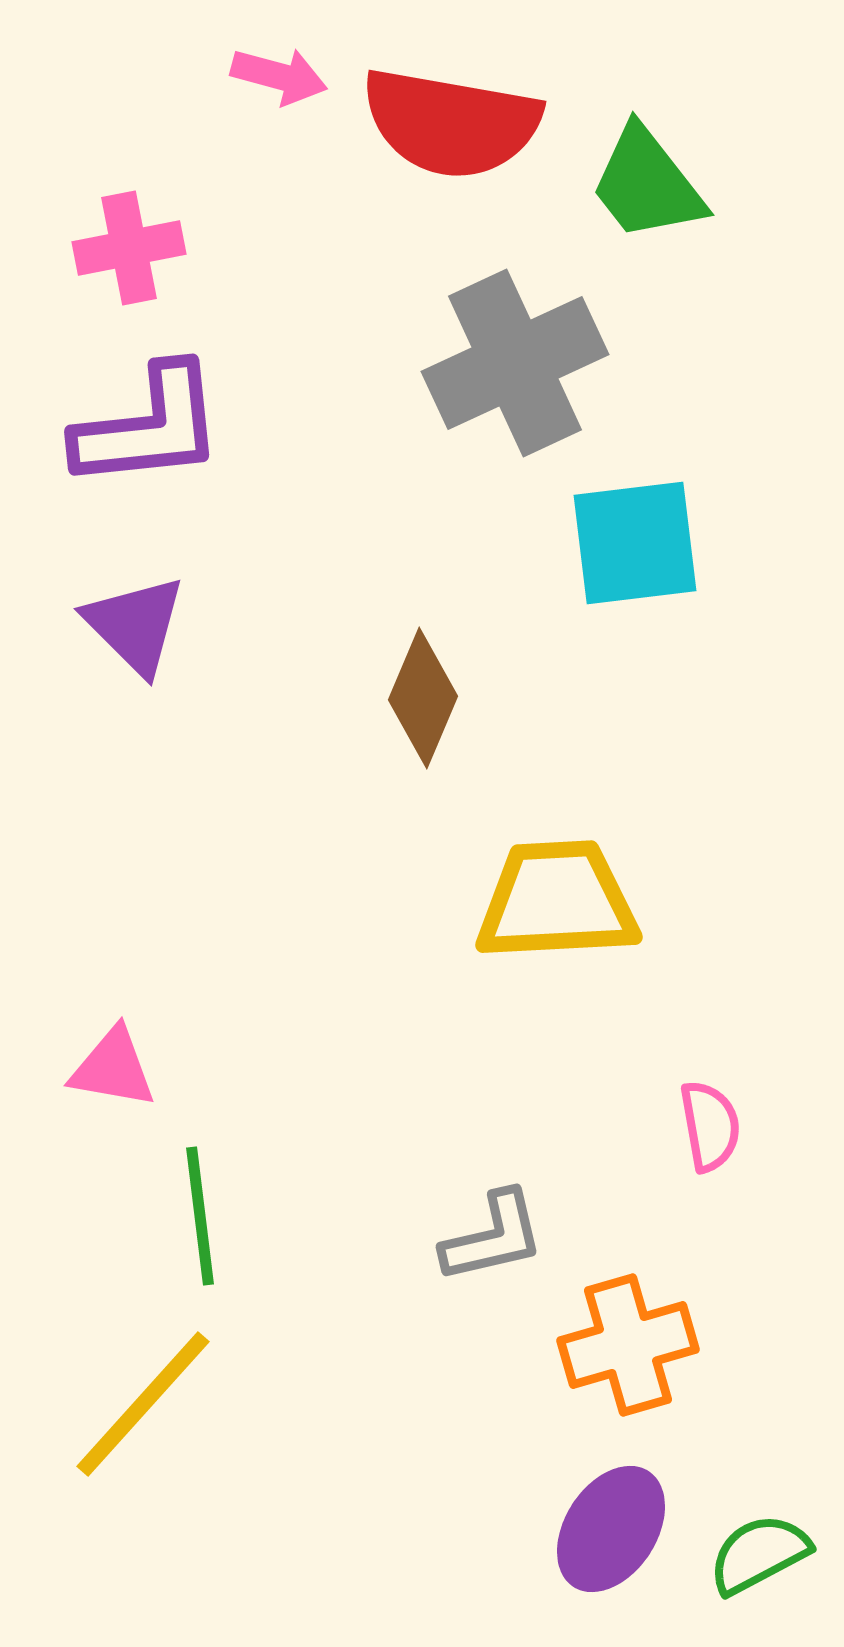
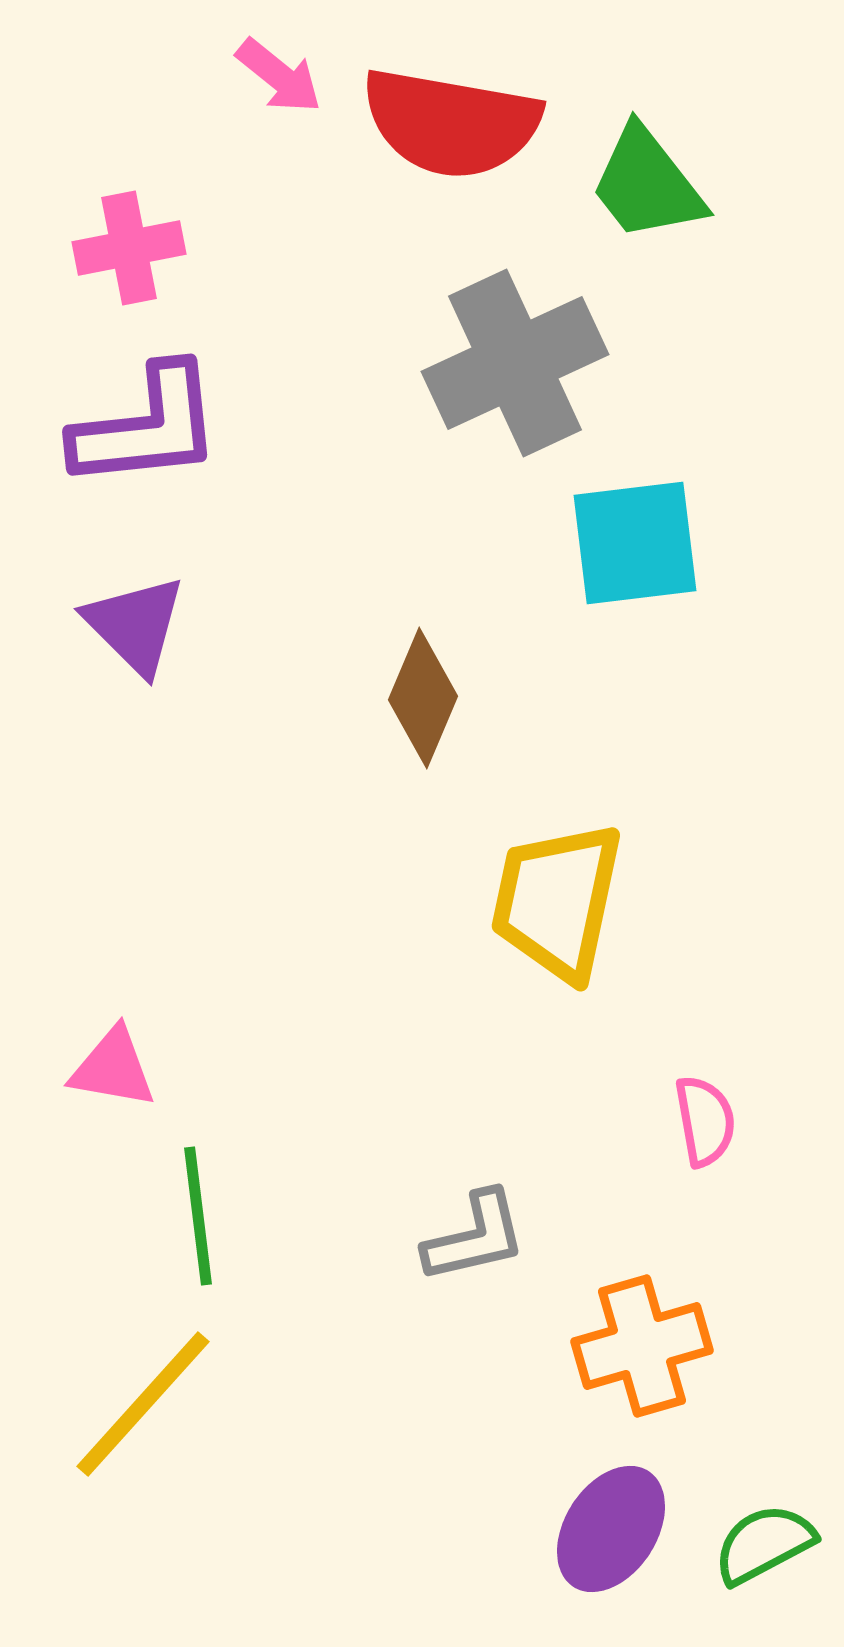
pink arrow: rotated 24 degrees clockwise
purple L-shape: moved 2 px left
yellow trapezoid: rotated 75 degrees counterclockwise
pink semicircle: moved 5 px left, 5 px up
green line: moved 2 px left
gray L-shape: moved 18 px left
orange cross: moved 14 px right, 1 px down
green semicircle: moved 5 px right, 10 px up
